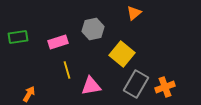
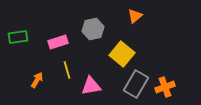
orange triangle: moved 1 px right, 3 px down
orange arrow: moved 8 px right, 14 px up
